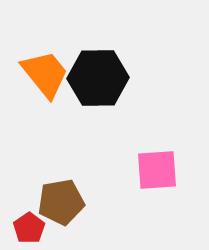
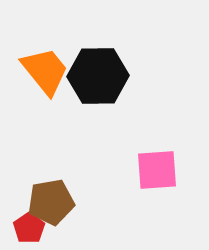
orange trapezoid: moved 3 px up
black hexagon: moved 2 px up
brown pentagon: moved 10 px left
